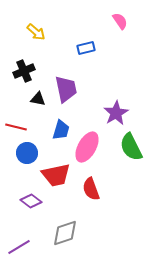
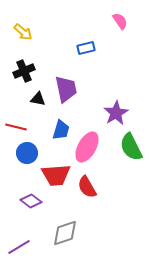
yellow arrow: moved 13 px left
red trapezoid: rotated 8 degrees clockwise
red semicircle: moved 4 px left, 2 px up; rotated 10 degrees counterclockwise
